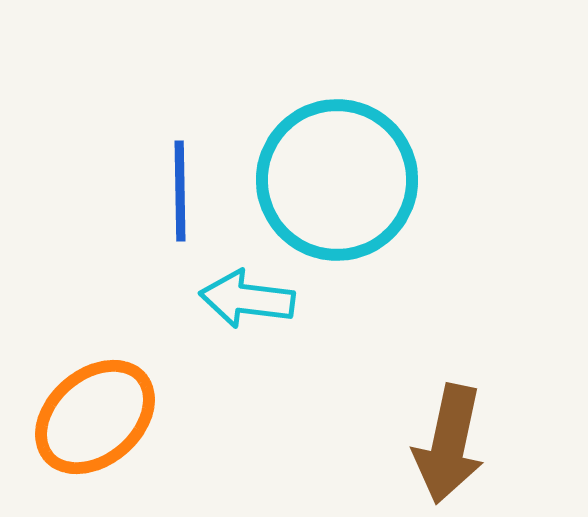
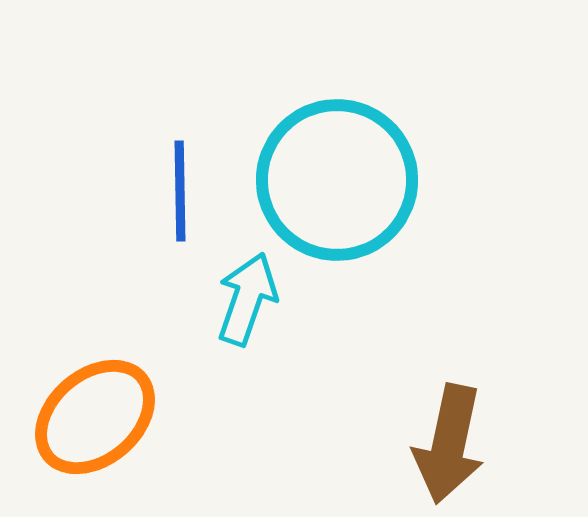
cyan arrow: rotated 102 degrees clockwise
